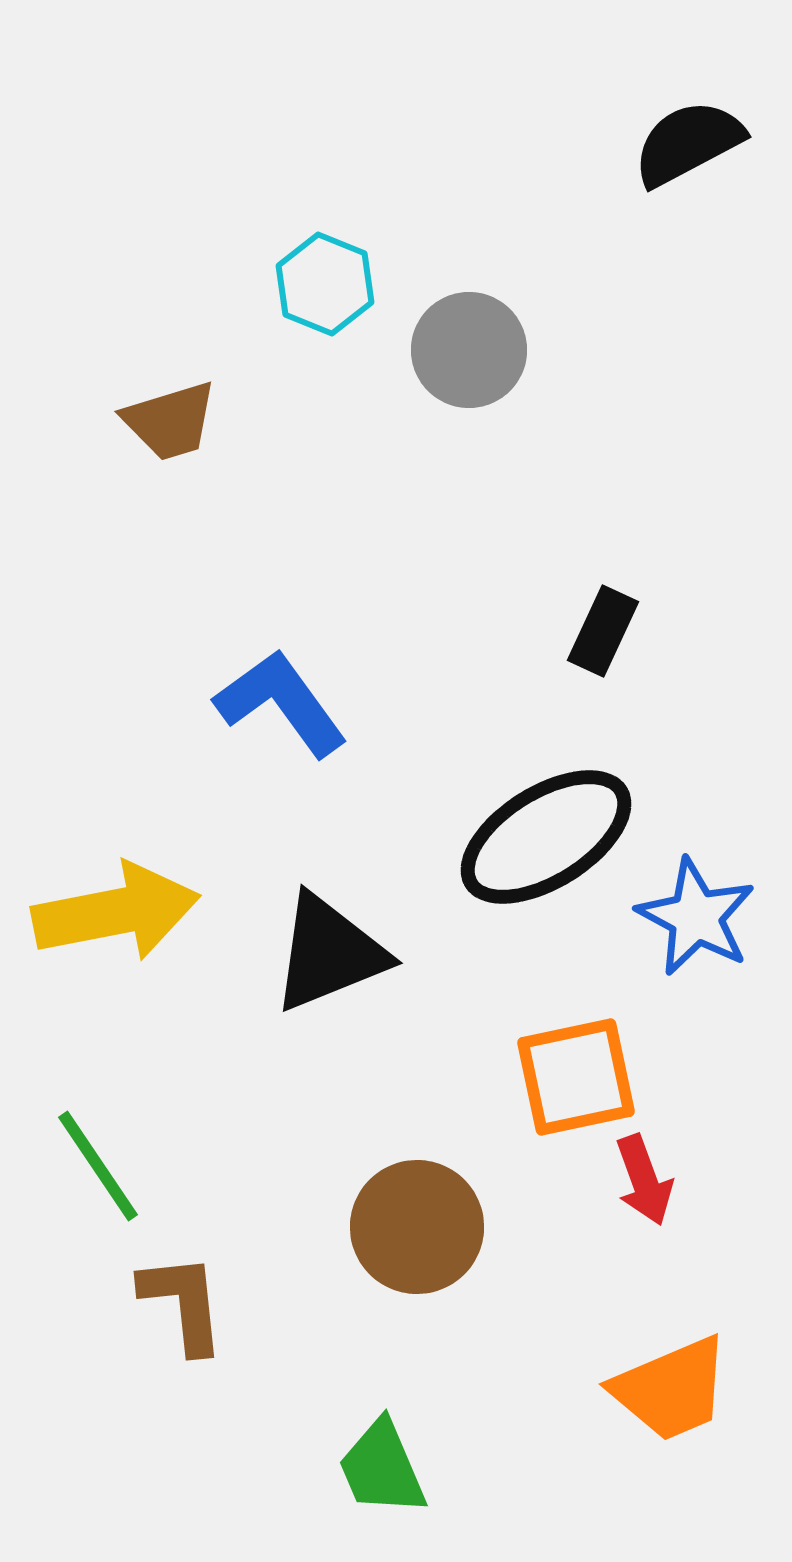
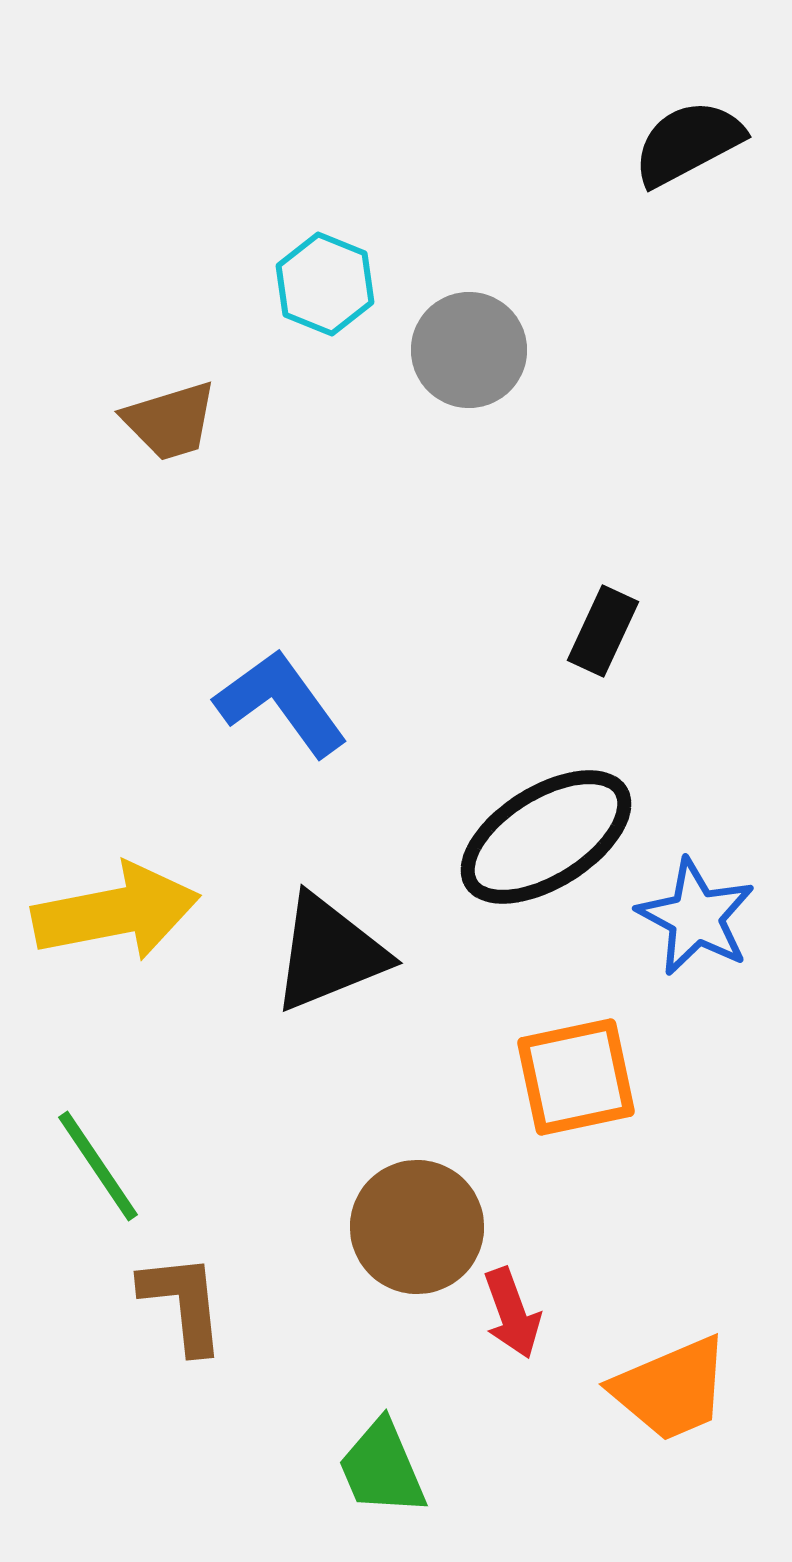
red arrow: moved 132 px left, 133 px down
